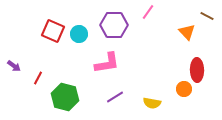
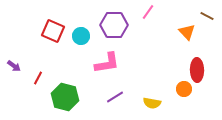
cyan circle: moved 2 px right, 2 px down
